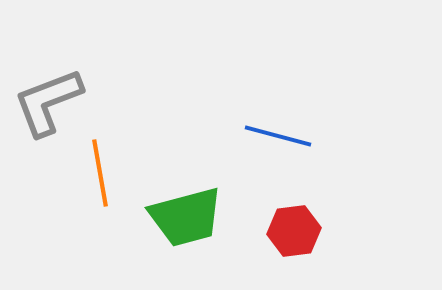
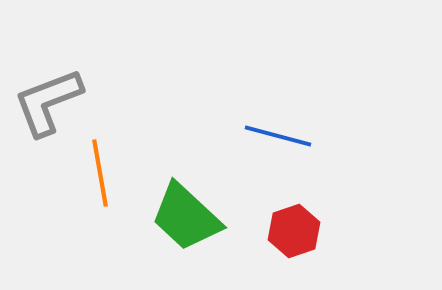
green trapezoid: rotated 58 degrees clockwise
red hexagon: rotated 12 degrees counterclockwise
